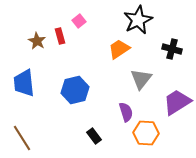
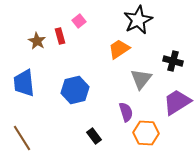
black cross: moved 1 px right, 12 px down
